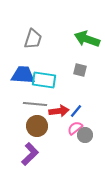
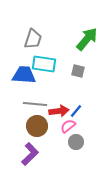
green arrow: rotated 110 degrees clockwise
gray square: moved 2 px left, 1 px down
blue trapezoid: moved 1 px right
cyan rectangle: moved 16 px up
pink semicircle: moved 7 px left, 2 px up
gray circle: moved 9 px left, 7 px down
